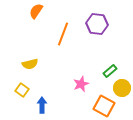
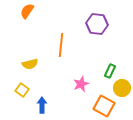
orange semicircle: moved 9 px left
orange line: moved 2 px left, 11 px down; rotated 15 degrees counterclockwise
green rectangle: rotated 24 degrees counterclockwise
